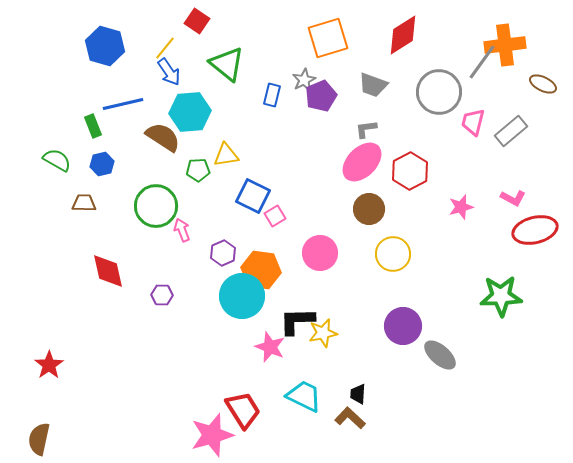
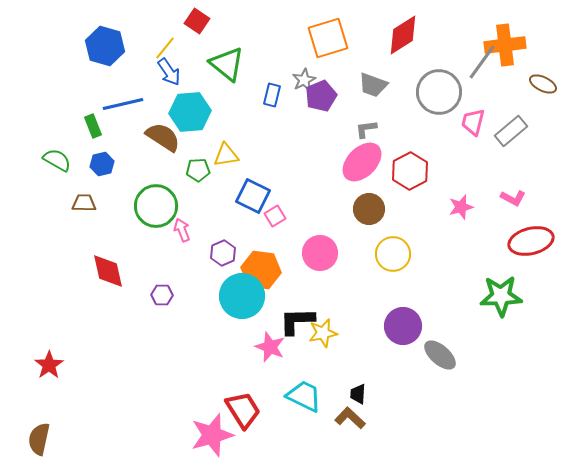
red ellipse at (535, 230): moved 4 px left, 11 px down
